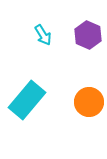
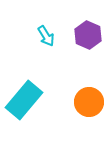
cyan arrow: moved 3 px right, 1 px down
cyan rectangle: moved 3 px left
